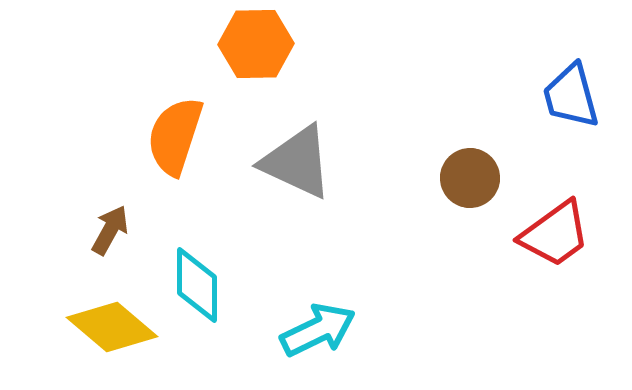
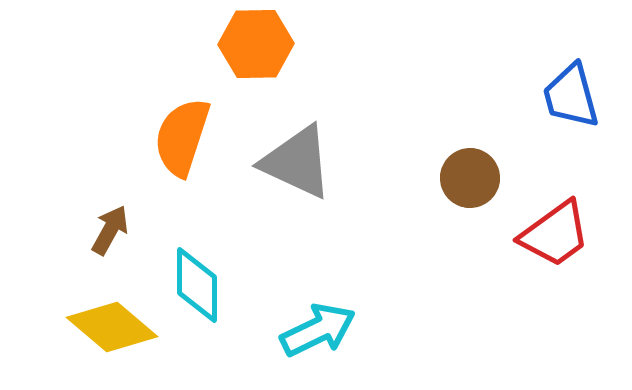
orange semicircle: moved 7 px right, 1 px down
